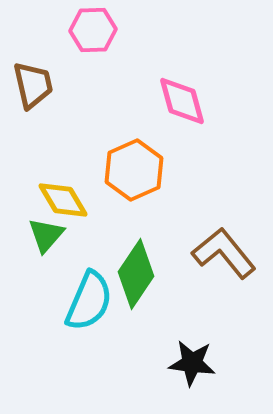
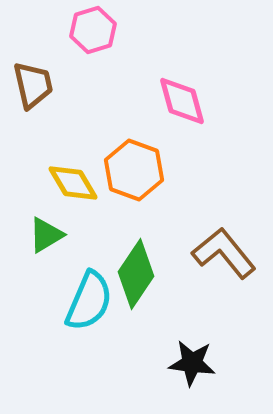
pink hexagon: rotated 15 degrees counterclockwise
orange hexagon: rotated 16 degrees counterclockwise
yellow diamond: moved 10 px right, 17 px up
green triangle: rotated 18 degrees clockwise
